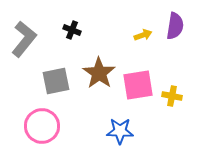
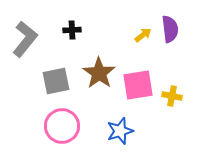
purple semicircle: moved 5 px left, 3 px down; rotated 16 degrees counterclockwise
black cross: rotated 24 degrees counterclockwise
yellow arrow: rotated 18 degrees counterclockwise
gray L-shape: moved 1 px right
pink circle: moved 20 px right
blue star: rotated 20 degrees counterclockwise
